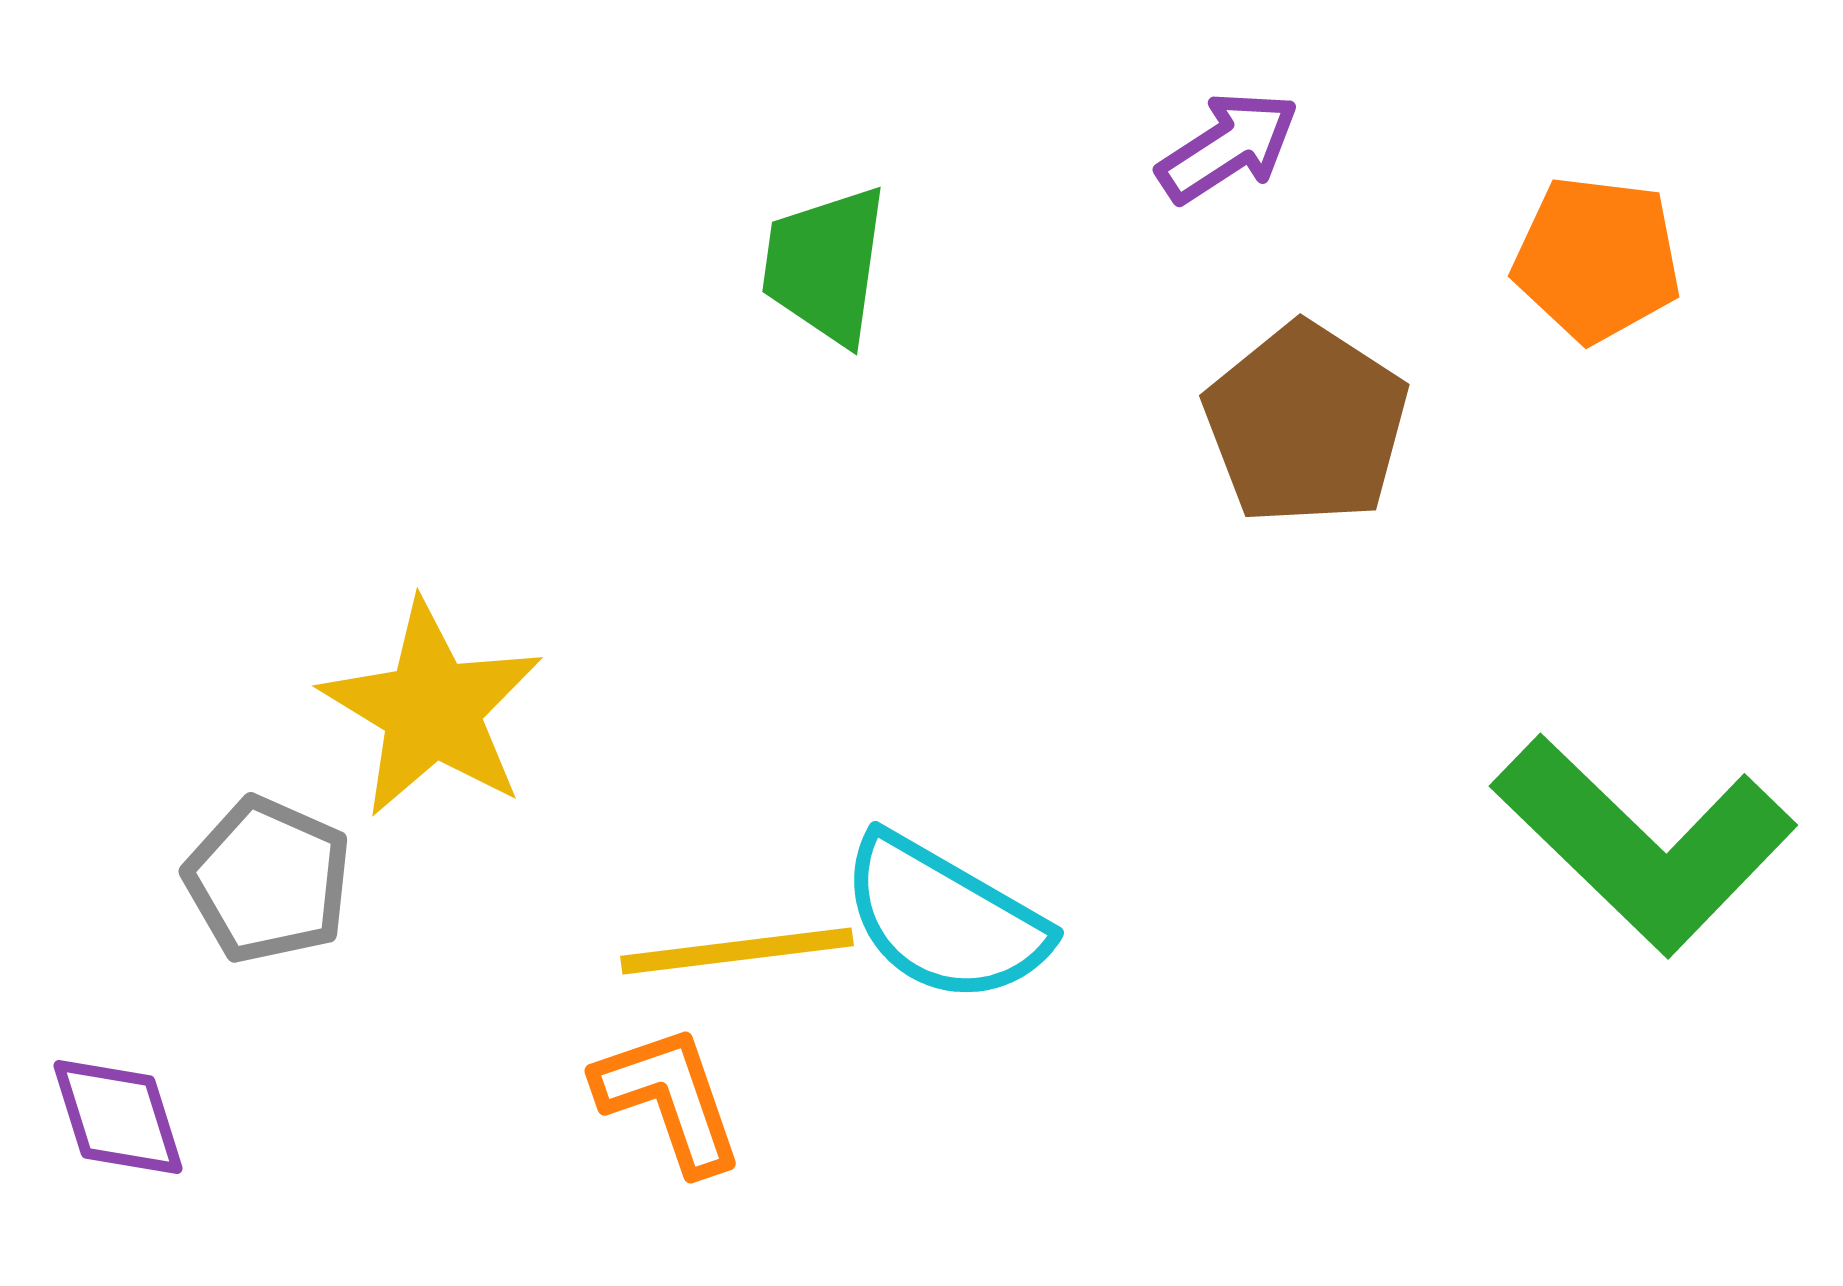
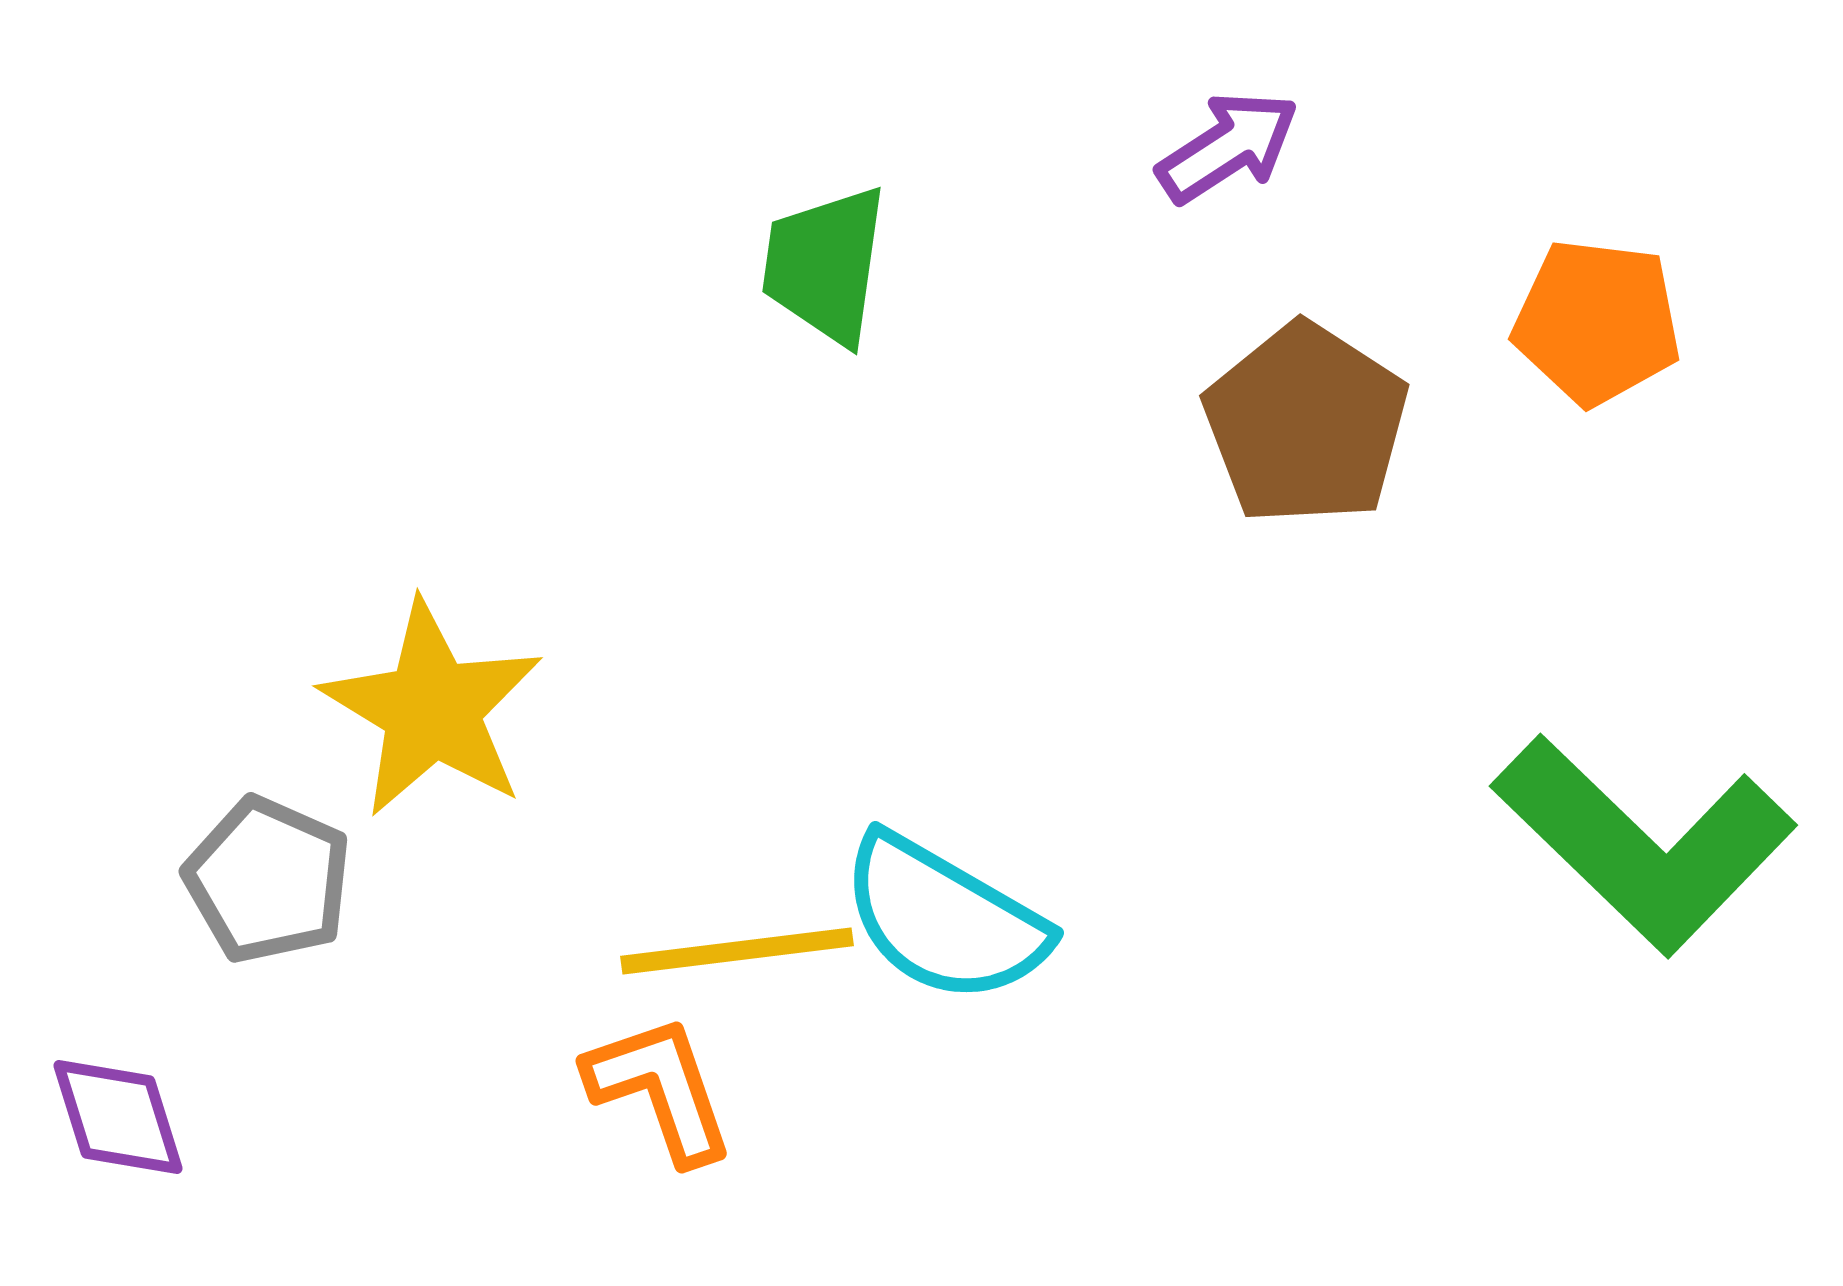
orange pentagon: moved 63 px down
orange L-shape: moved 9 px left, 10 px up
